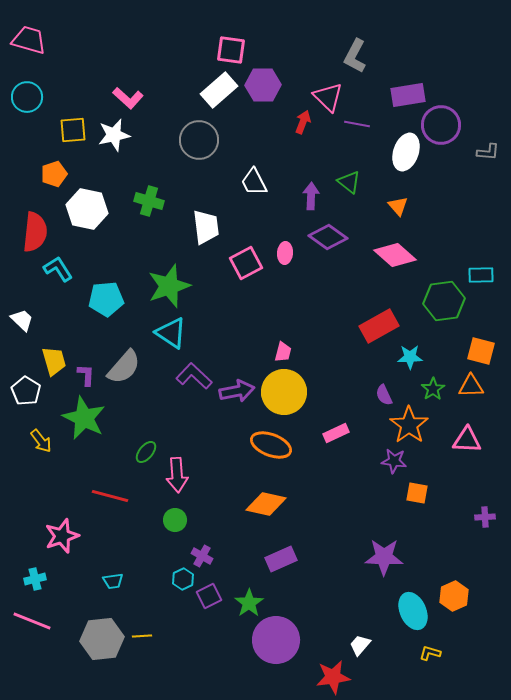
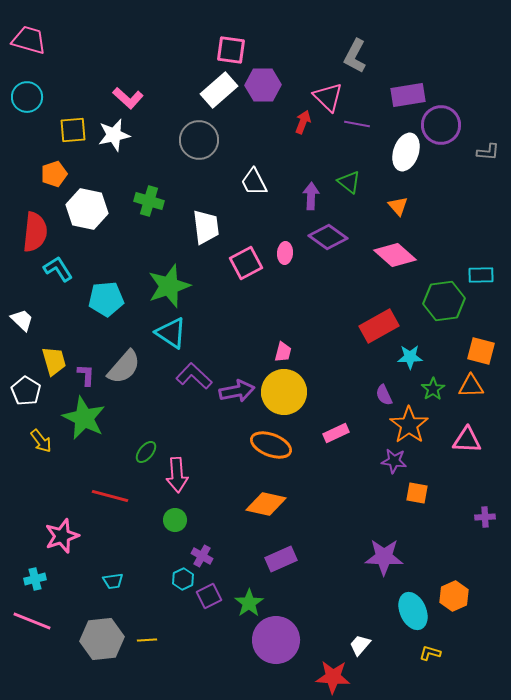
yellow line at (142, 636): moved 5 px right, 4 px down
red star at (333, 677): rotated 12 degrees clockwise
